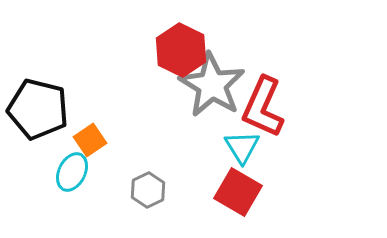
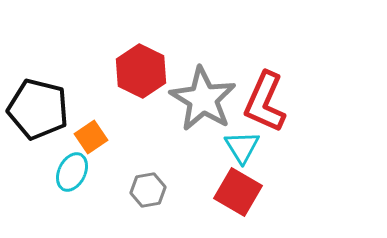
red hexagon: moved 40 px left, 21 px down
gray star: moved 9 px left, 14 px down
red L-shape: moved 2 px right, 5 px up
orange square: moved 1 px right, 3 px up
gray hexagon: rotated 16 degrees clockwise
